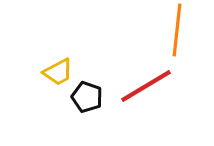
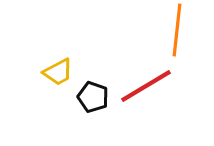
black pentagon: moved 6 px right
